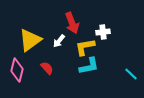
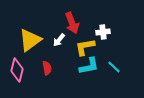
white arrow: moved 1 px up
red semicircle: rotated 32 degrees clockwise
cyan line: moved 17 px left, 7 px up
